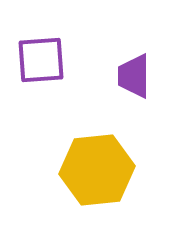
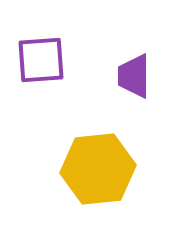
yellow hexagon: moved 1 px right, 1 px up
